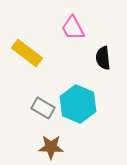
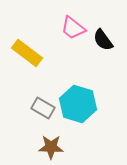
pink trapezoid: rotated 24 degrees counterclockwise
black semicircle: moved 18 px up; rotated 30 degrees counterclockwise
cyan hexagon: rotated 6 degrees counterclockwise
